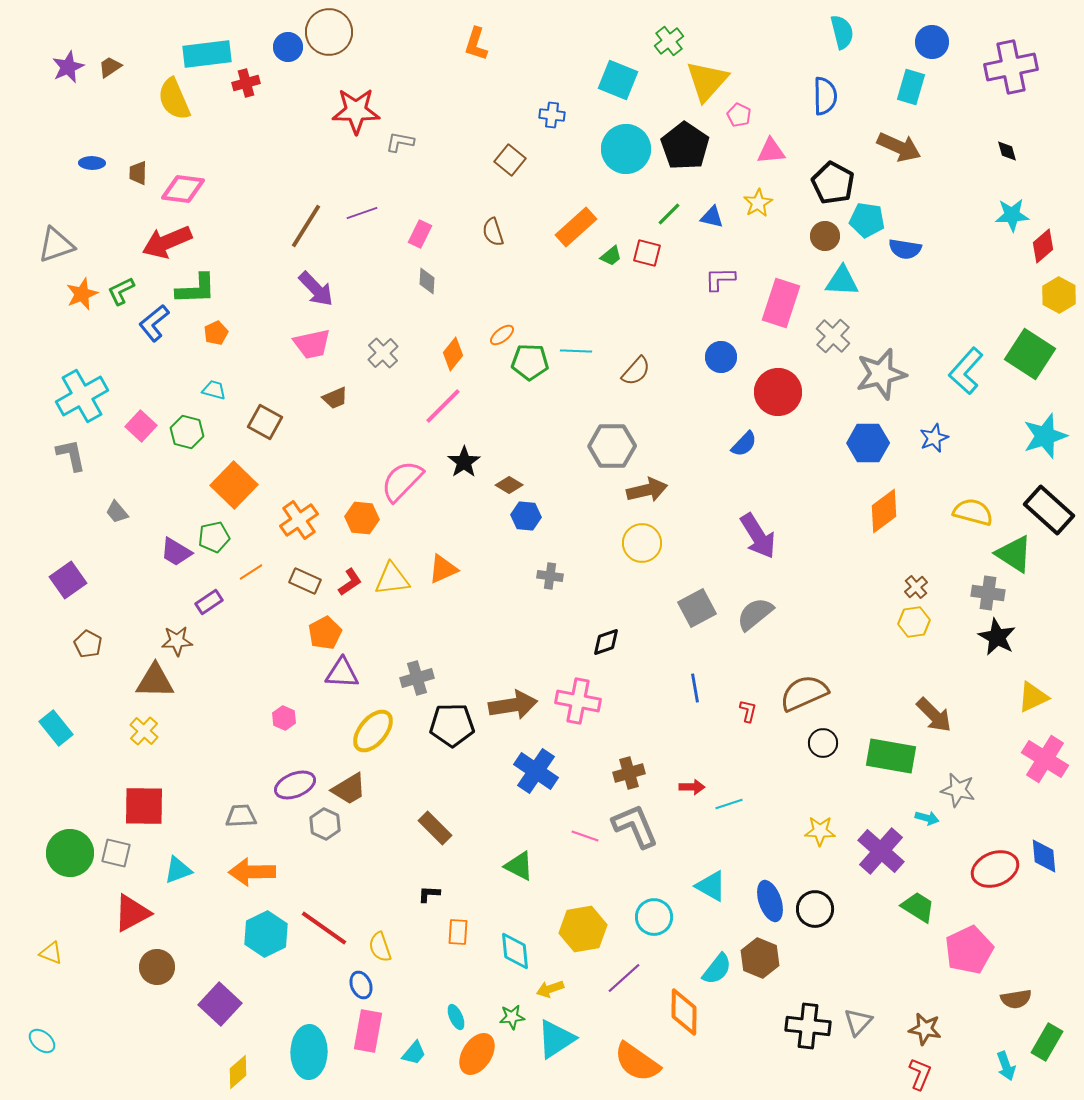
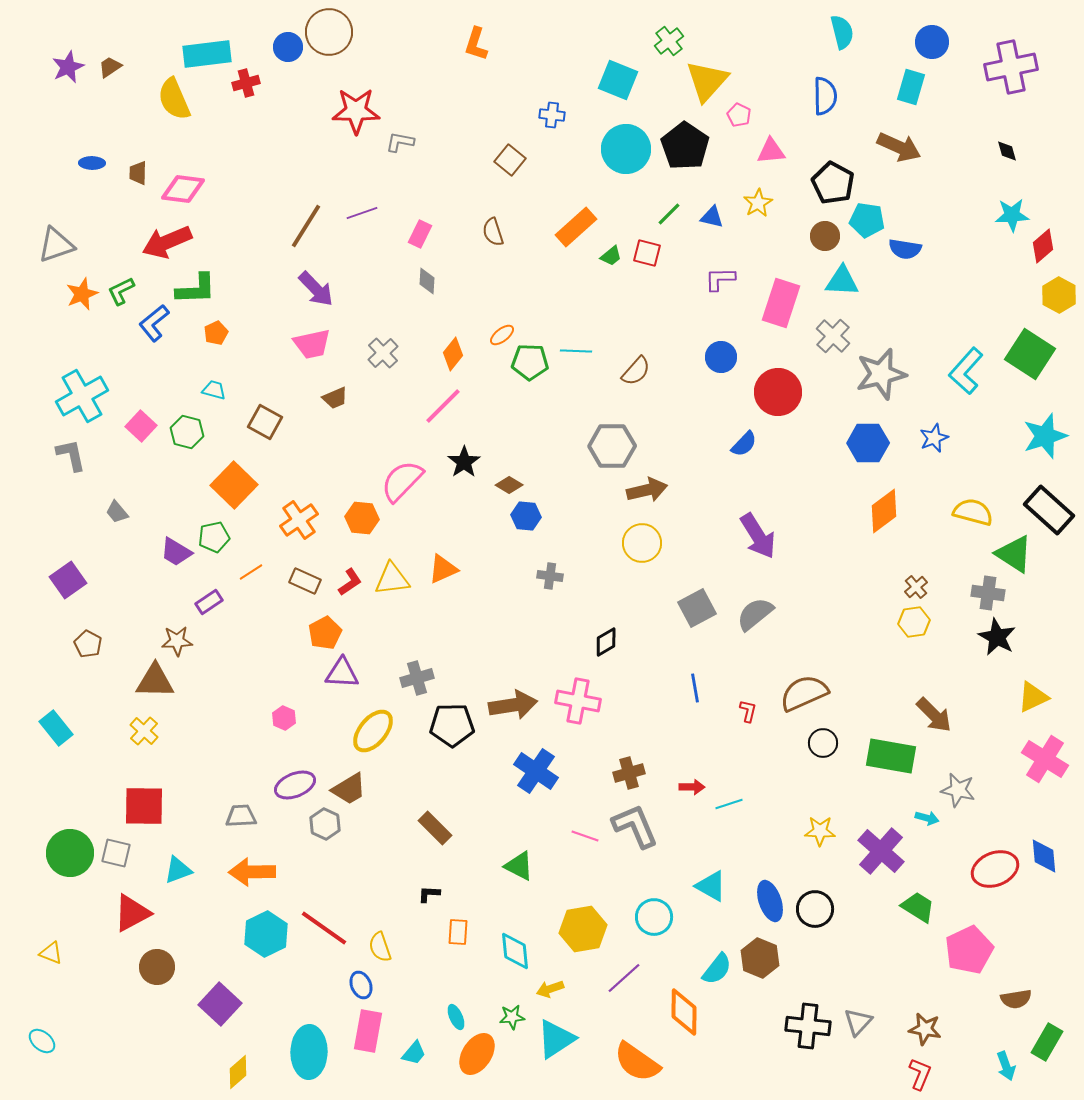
black diamond at (606, 642): rotated 12 degrees counterclockwise
